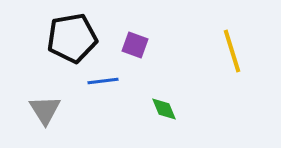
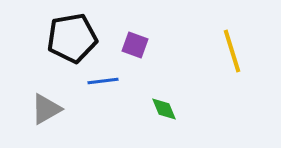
gray triangle: moved 1 px right, 1 px up; rotated 32 degrees clockwise
